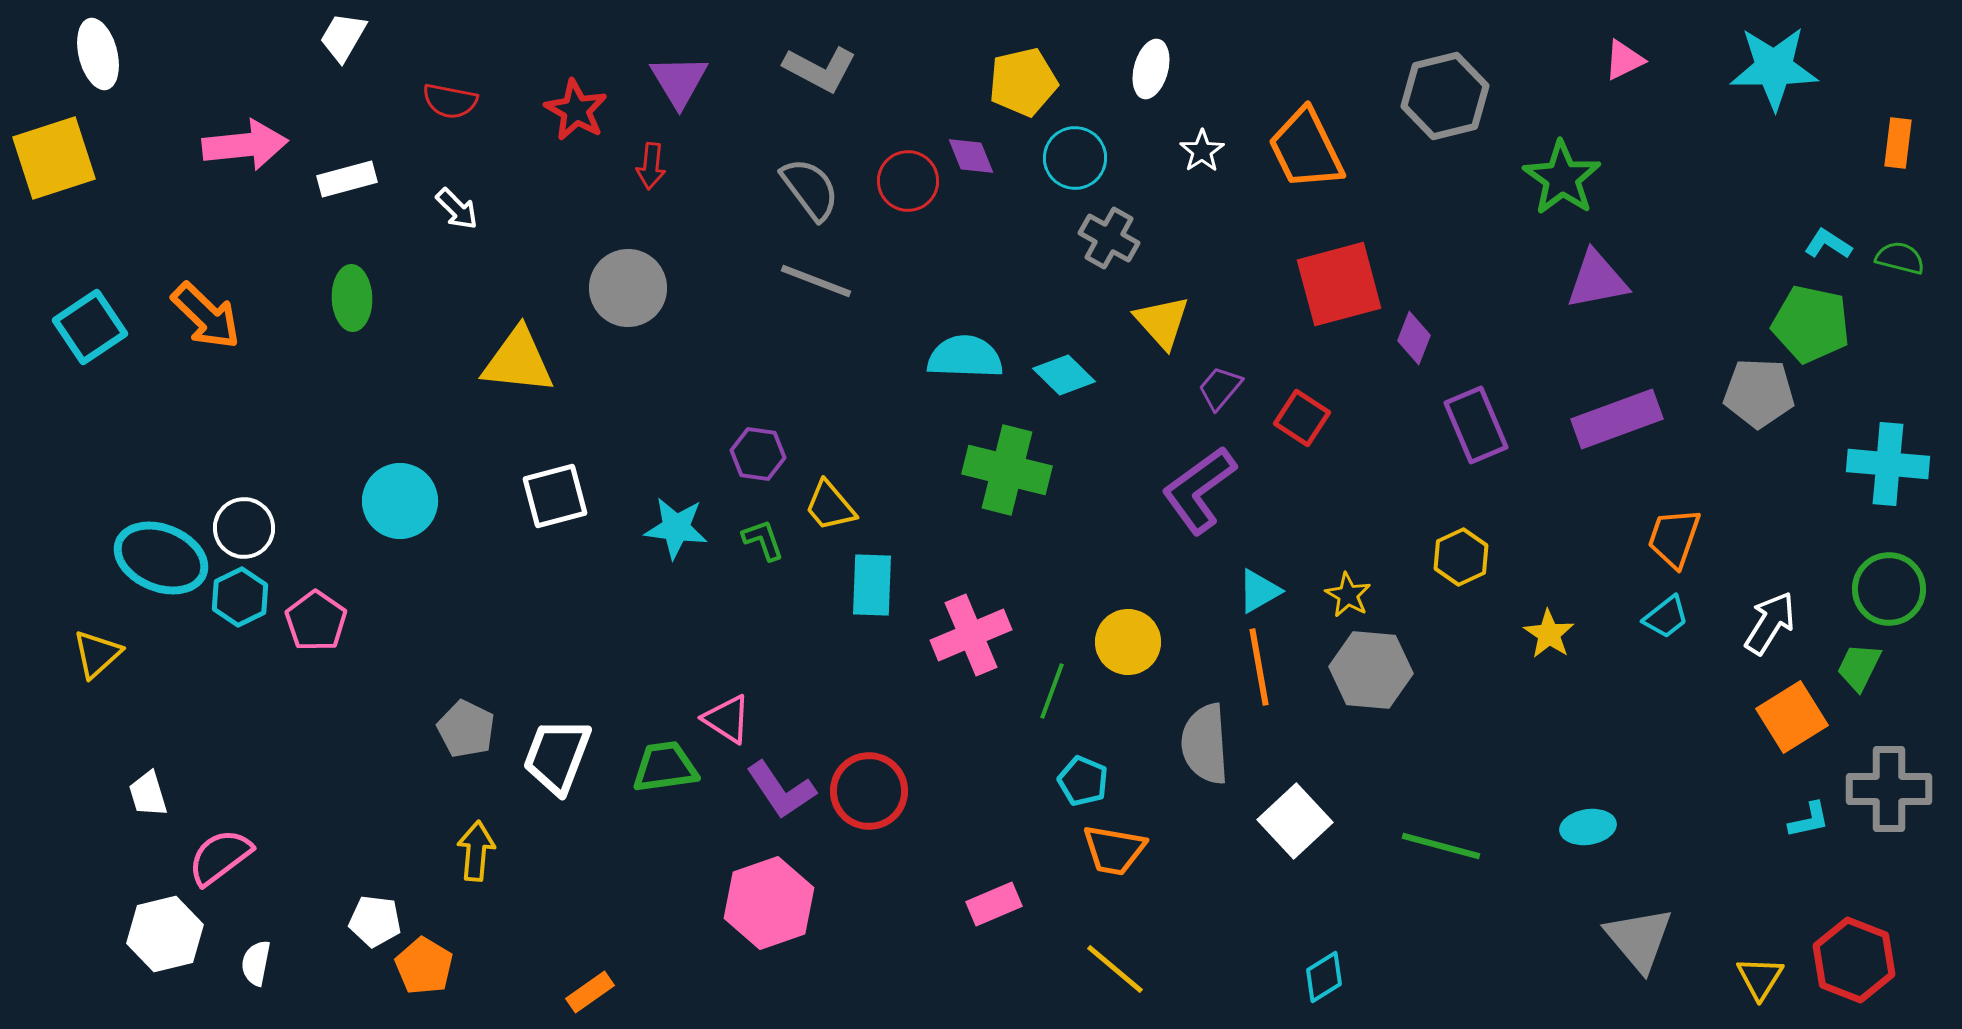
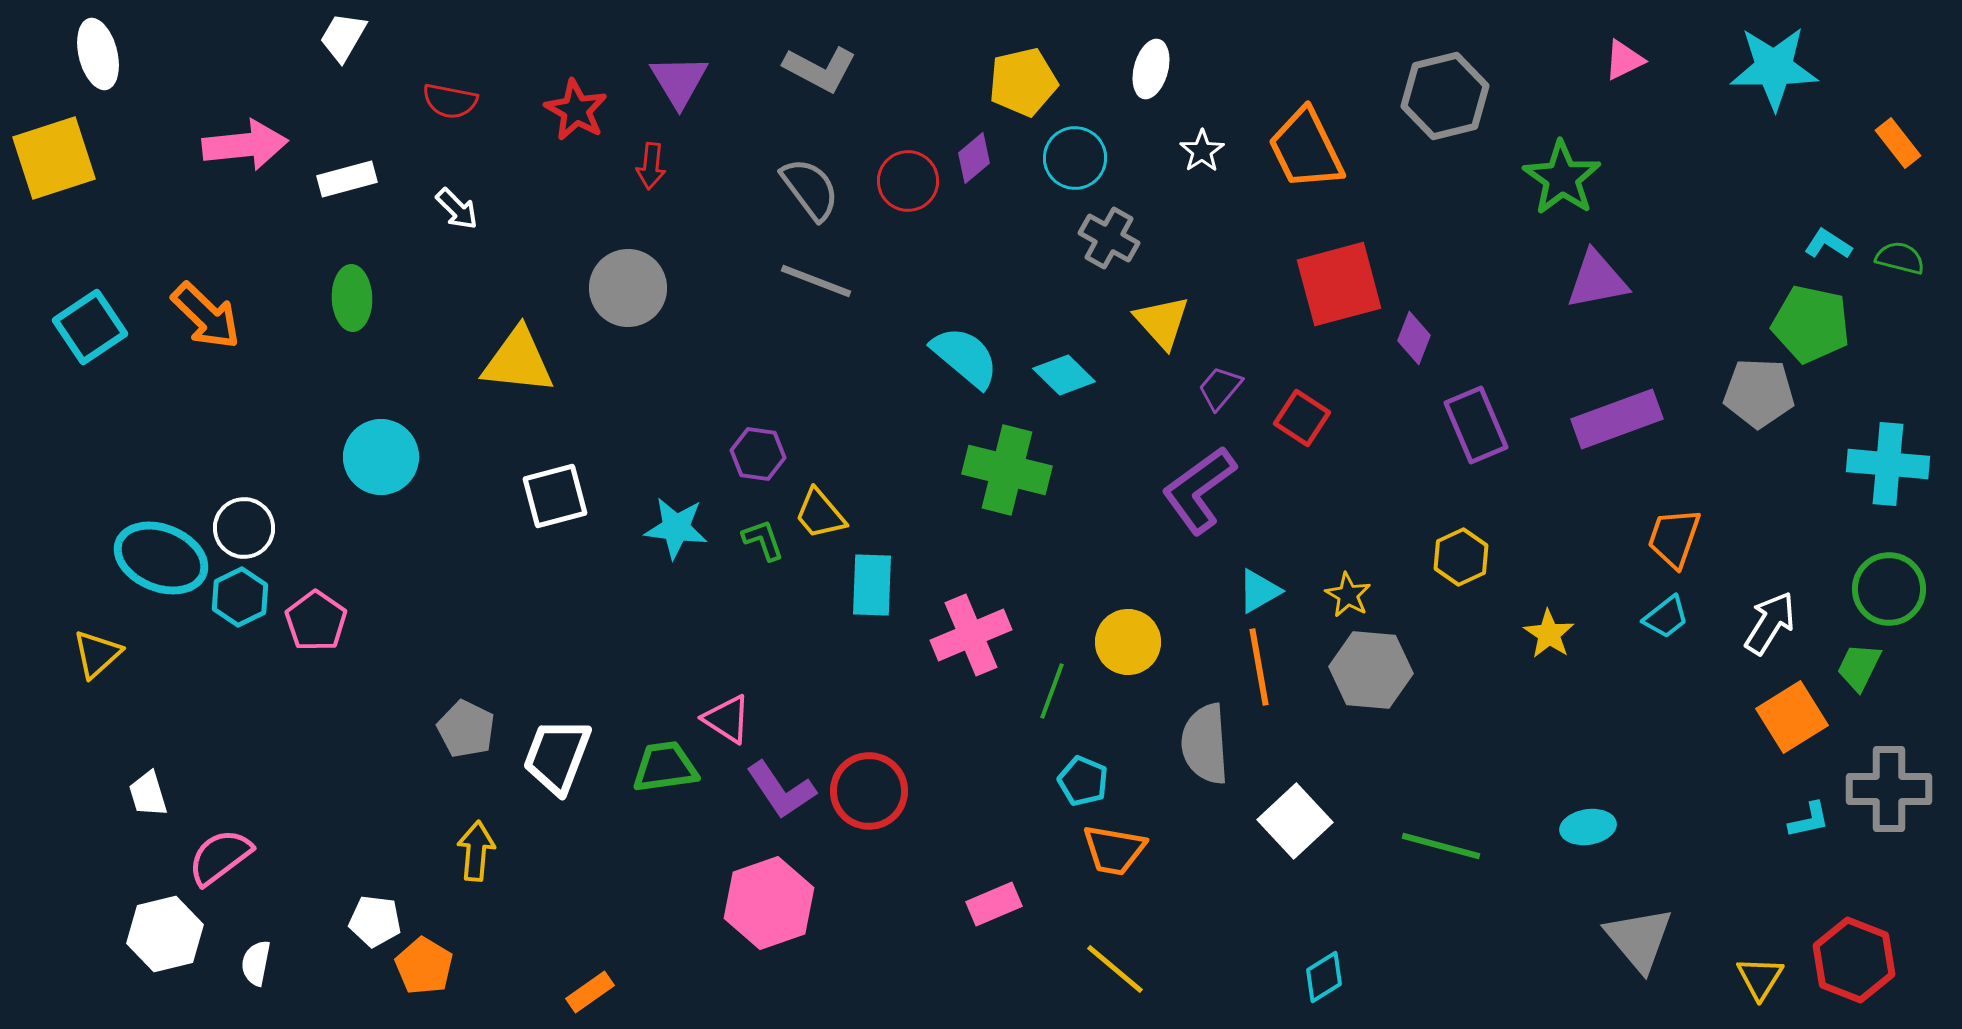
orange rectangle at (1898, 143): rotated 45 degrees counterclockwise
purple diamond at (971, 156): moved 3 px right, 2 px down; rotated 72 degrees clockwise
cyan semicircle at (965, 357): rotated 38 degrees clockwise
cyan circle at (400, 501): moved 19 px left, 44 px up
yellow trapezoid at (830, 506): moved 10 px left, 8 px down
